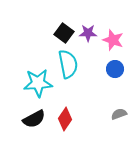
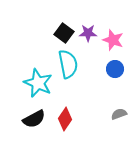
cyan star: rotated 28 degrees clockwise
